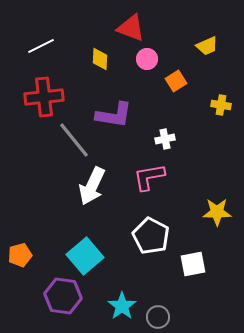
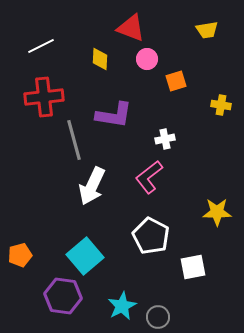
yellow trapezoid: moved 16 px up; rotated 15 degrees clockwise
orange square: rotated 15 degrees clockwise
gray line: rotated 24 degrees clockwise
pink L-shape: rotated 28 degrees counterclockwise
white square: moved 3 px down
cyan star: rotated 8 degrees clockwise
